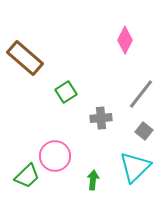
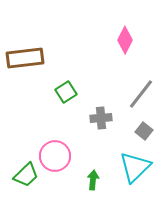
brown rectangle: rotated 48 degrees counterclockwise
green trapezoid: moved 1 px left, 1 px up
